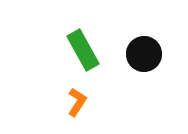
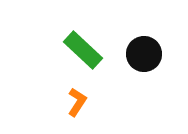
green rectangle: rotated 18 degrees counterclockwise
